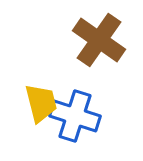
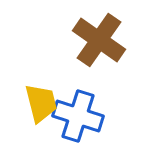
blue cross: moved 3 px right
